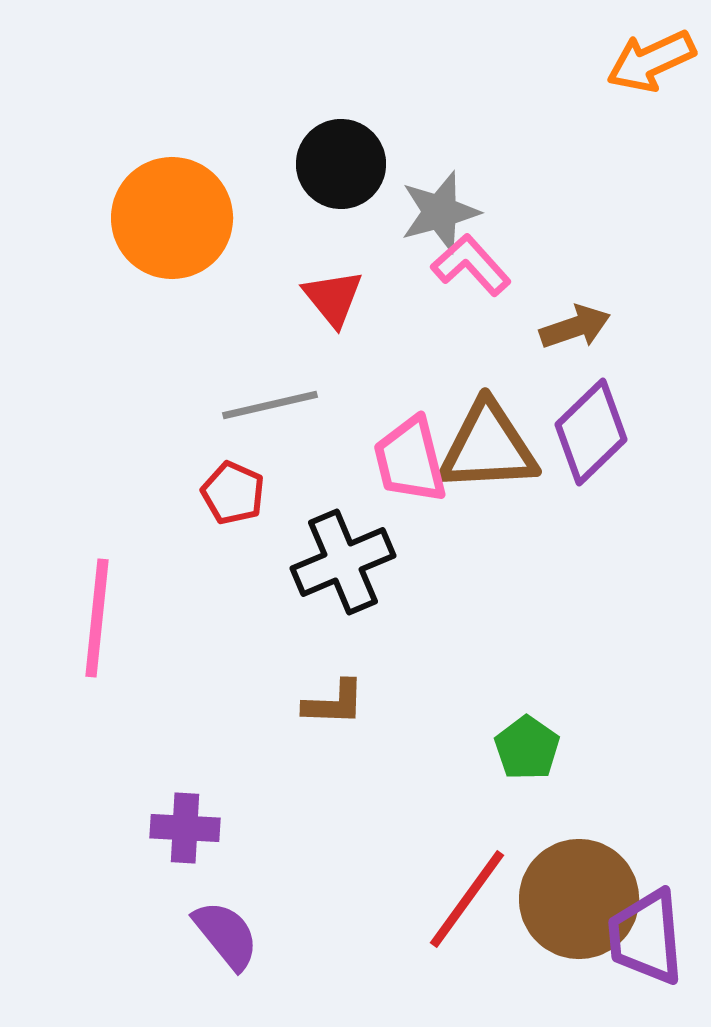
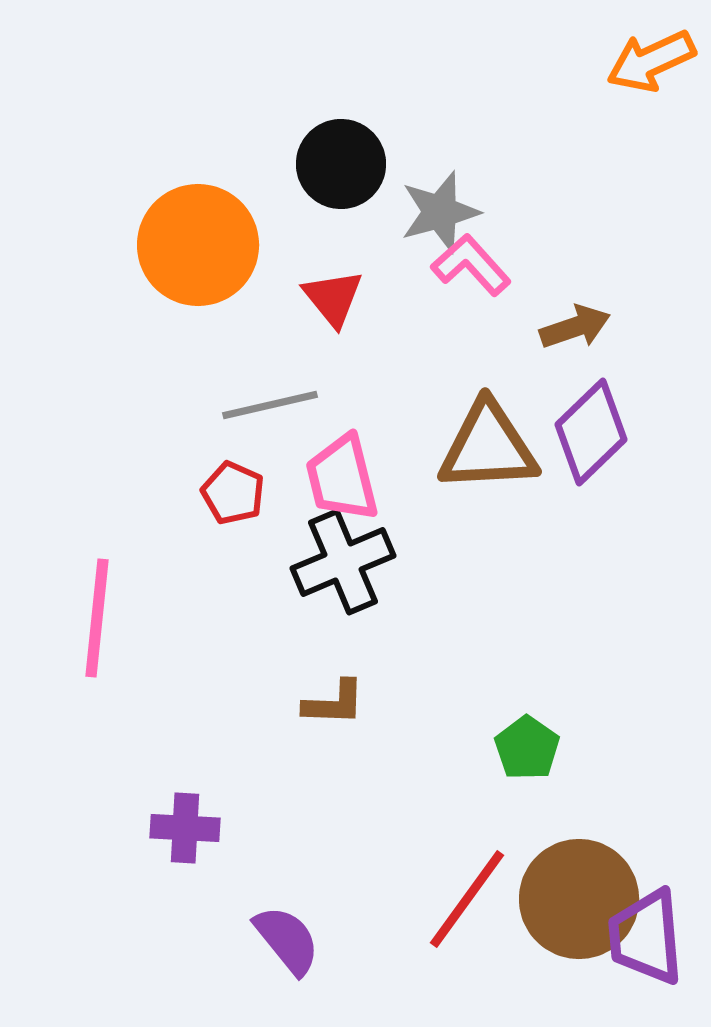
orange circle: moved 26 px right, 27 px down
pink trapezoid: moved 68 px left, 18 px down
purple semicircle: moved 61 px right, 5 px down
